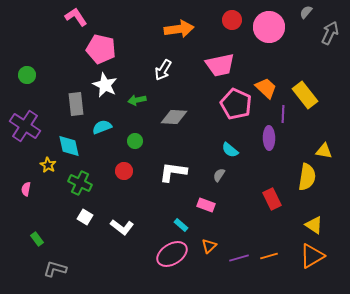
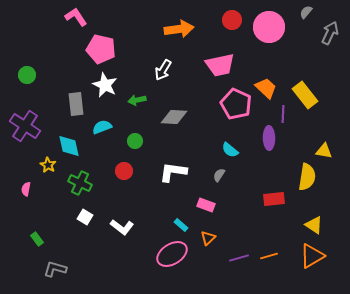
red rectangle at (272, 199): moved 2 px right; rotated 70 degrees counterclockwise
orange triangle at (209, 246): moved 1 px left, 8 px up
